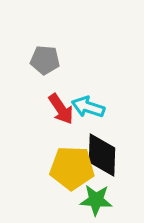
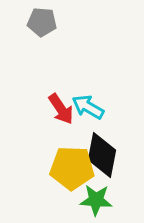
gray pentagon: moved 3 px left, 38 px up
cyan arrow: rotated 12 degrees clockwise
black diamond: rotated 9 degrees clockwise
